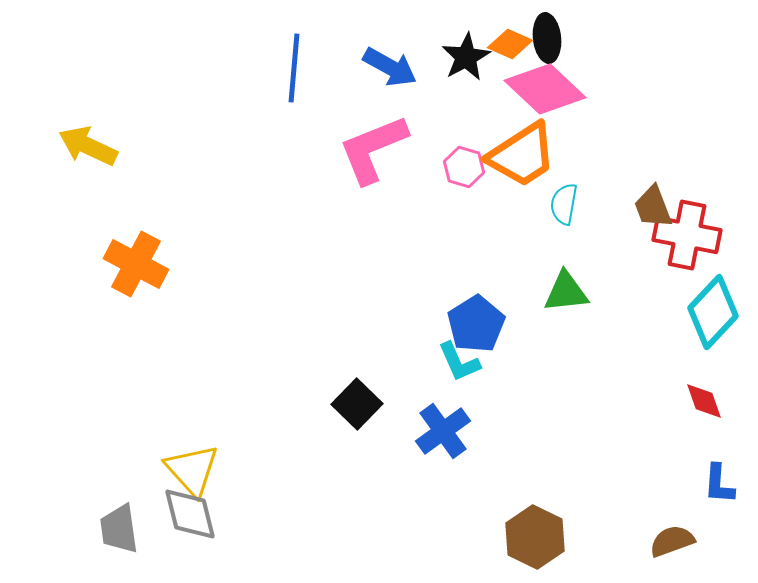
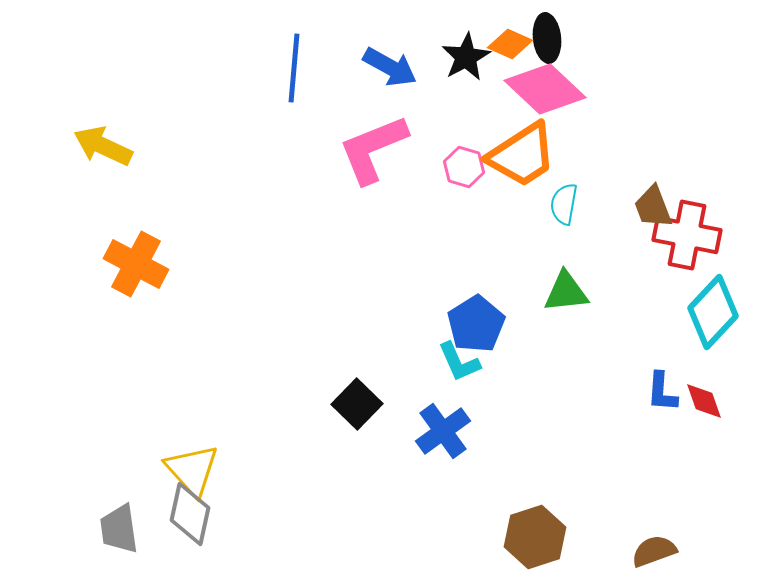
yellow arrow: moved 15 px right
blue L-shape: moved 57 px left, 92 px up
gray diamond: rotated 26 degrees clockwise
brown hexagon: rotated 16 degrees clockwise
brown semicircle: moved 18 px left, 10 px down
